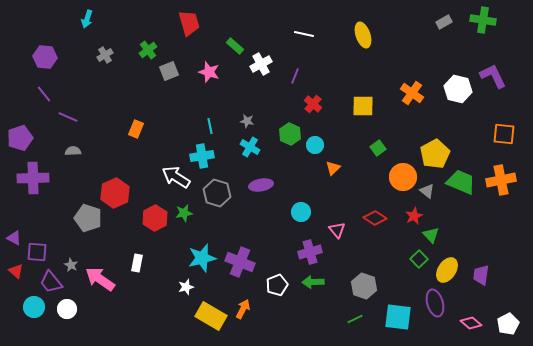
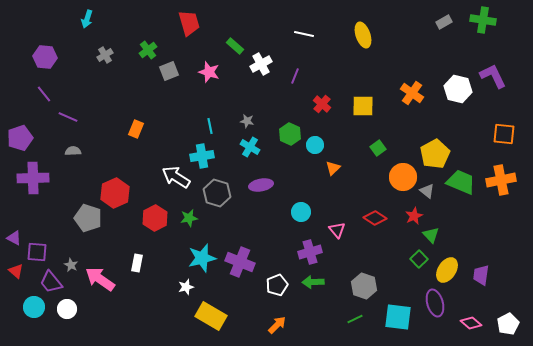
red cross at (313, 104): moved 9 px right
green star at (184, 213): moved 5 px right, 5 px down
orange arrow at (243, 309): moved 34 px right, 16 px down; rotated 18 degrees clockwise
